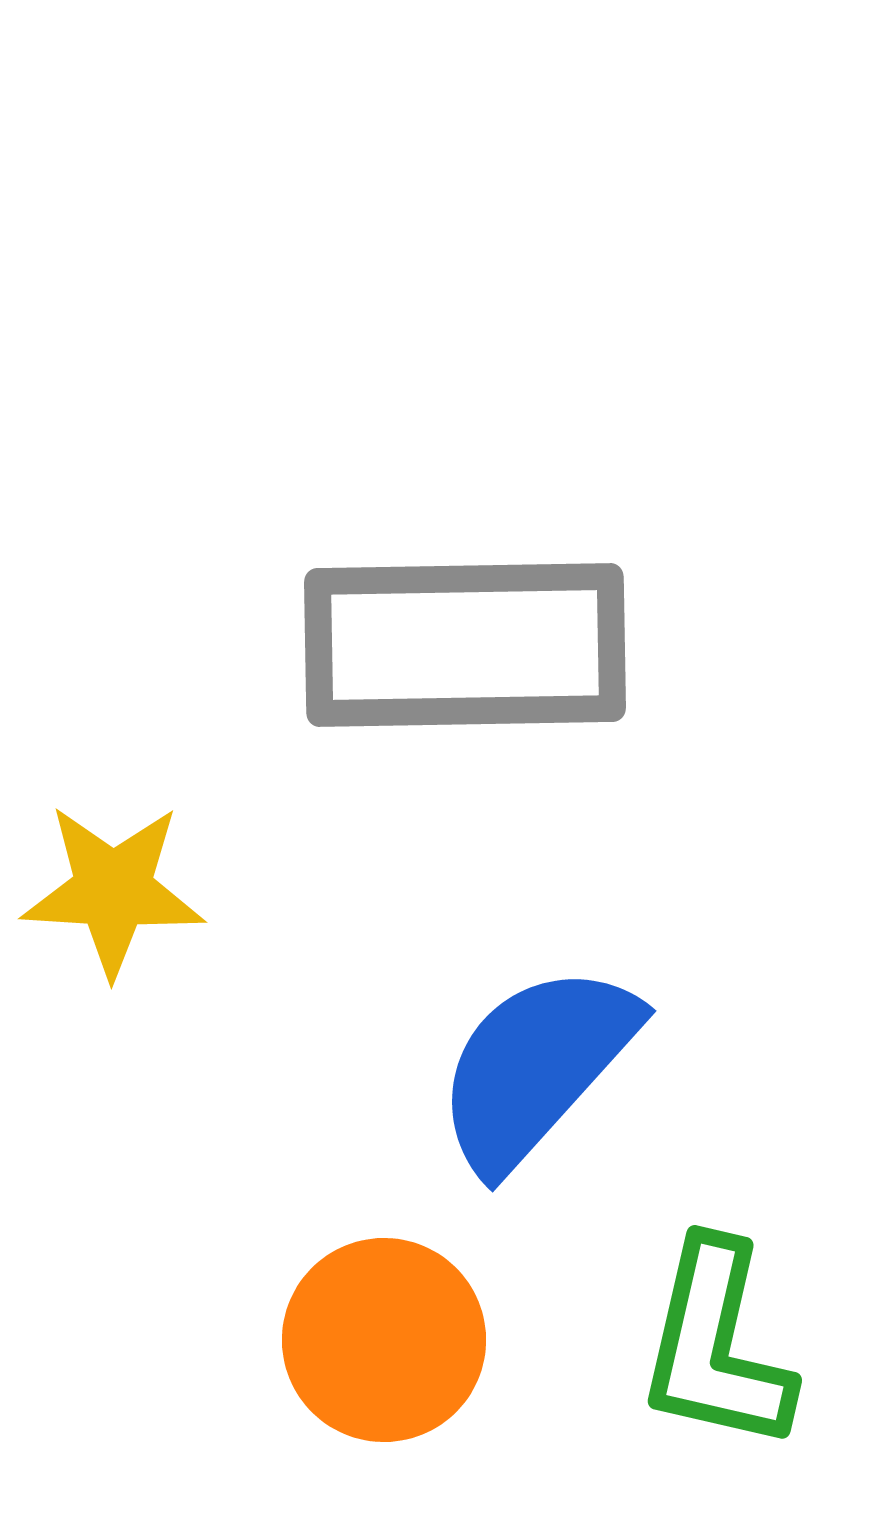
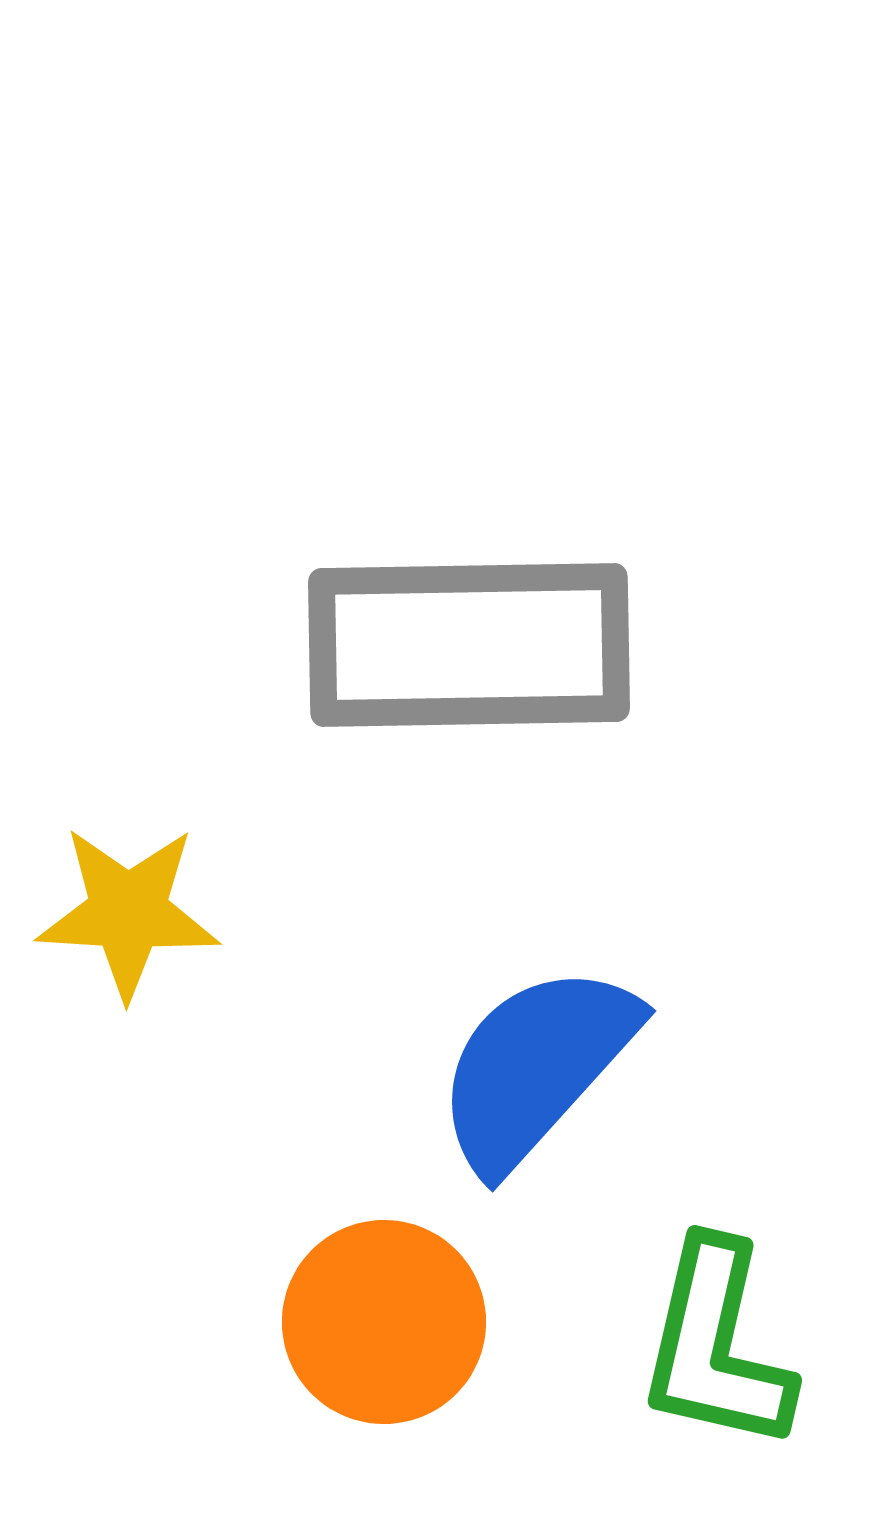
gray rectangle: moved 4 px right
yellow star: moved 15 px right, 22 px down
orange circle: moved 18 px up
